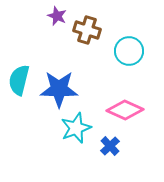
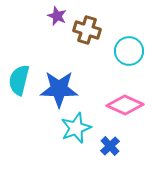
pink diamond: moved 5 px up
